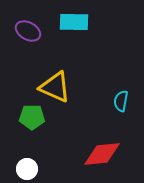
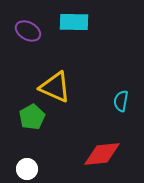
green pentagon: rotated 30 degrees counterclockwise
